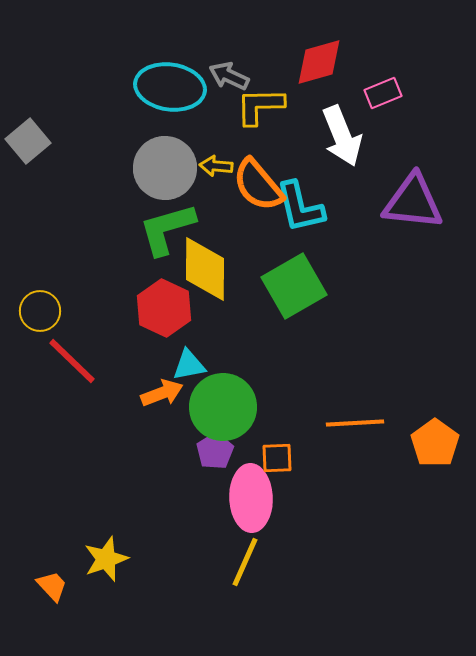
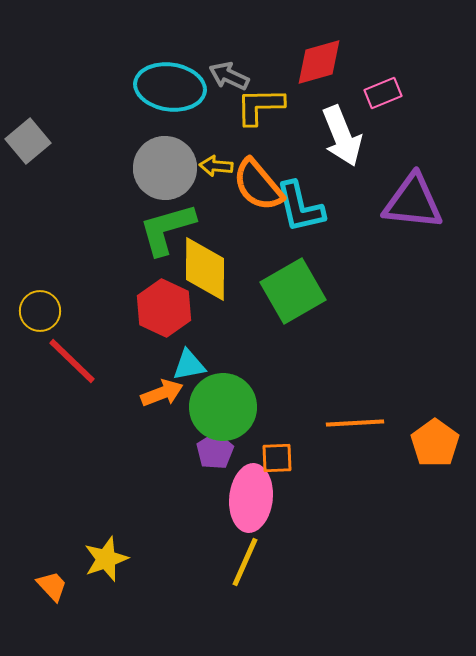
green square: moved 1 px left, 5 px down
pink ellipse: rotated 8 degrees clockwise
